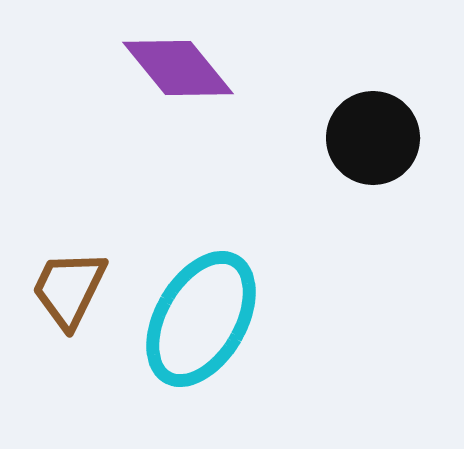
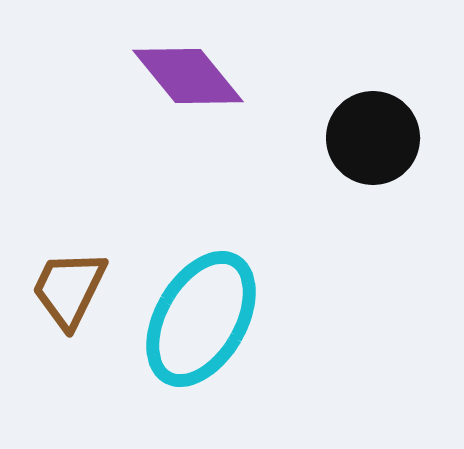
purple diamond: moved 10 px right, 8 px down
